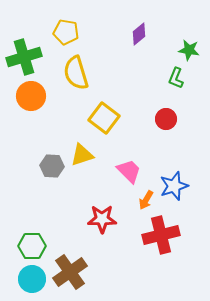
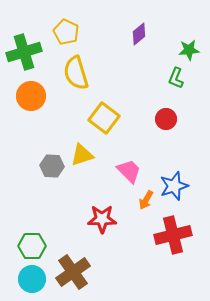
yellow pentagon: rotated 15 degrees clockwise
green star: rotated 15 degrees counterclockwise
green cross: moved 5 px up
red cross: moved 12 px right
brown cross: moved 3 px right
